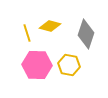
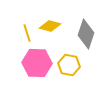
pink hexagon: moved 2 px up
